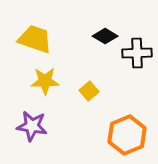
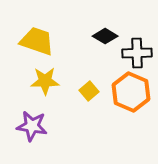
yellow trapezoid: moved 2 px right, 2 px down
orange hexagon: moved 4 px right, 43 px up; rotated 15 degrees counterclockwise
